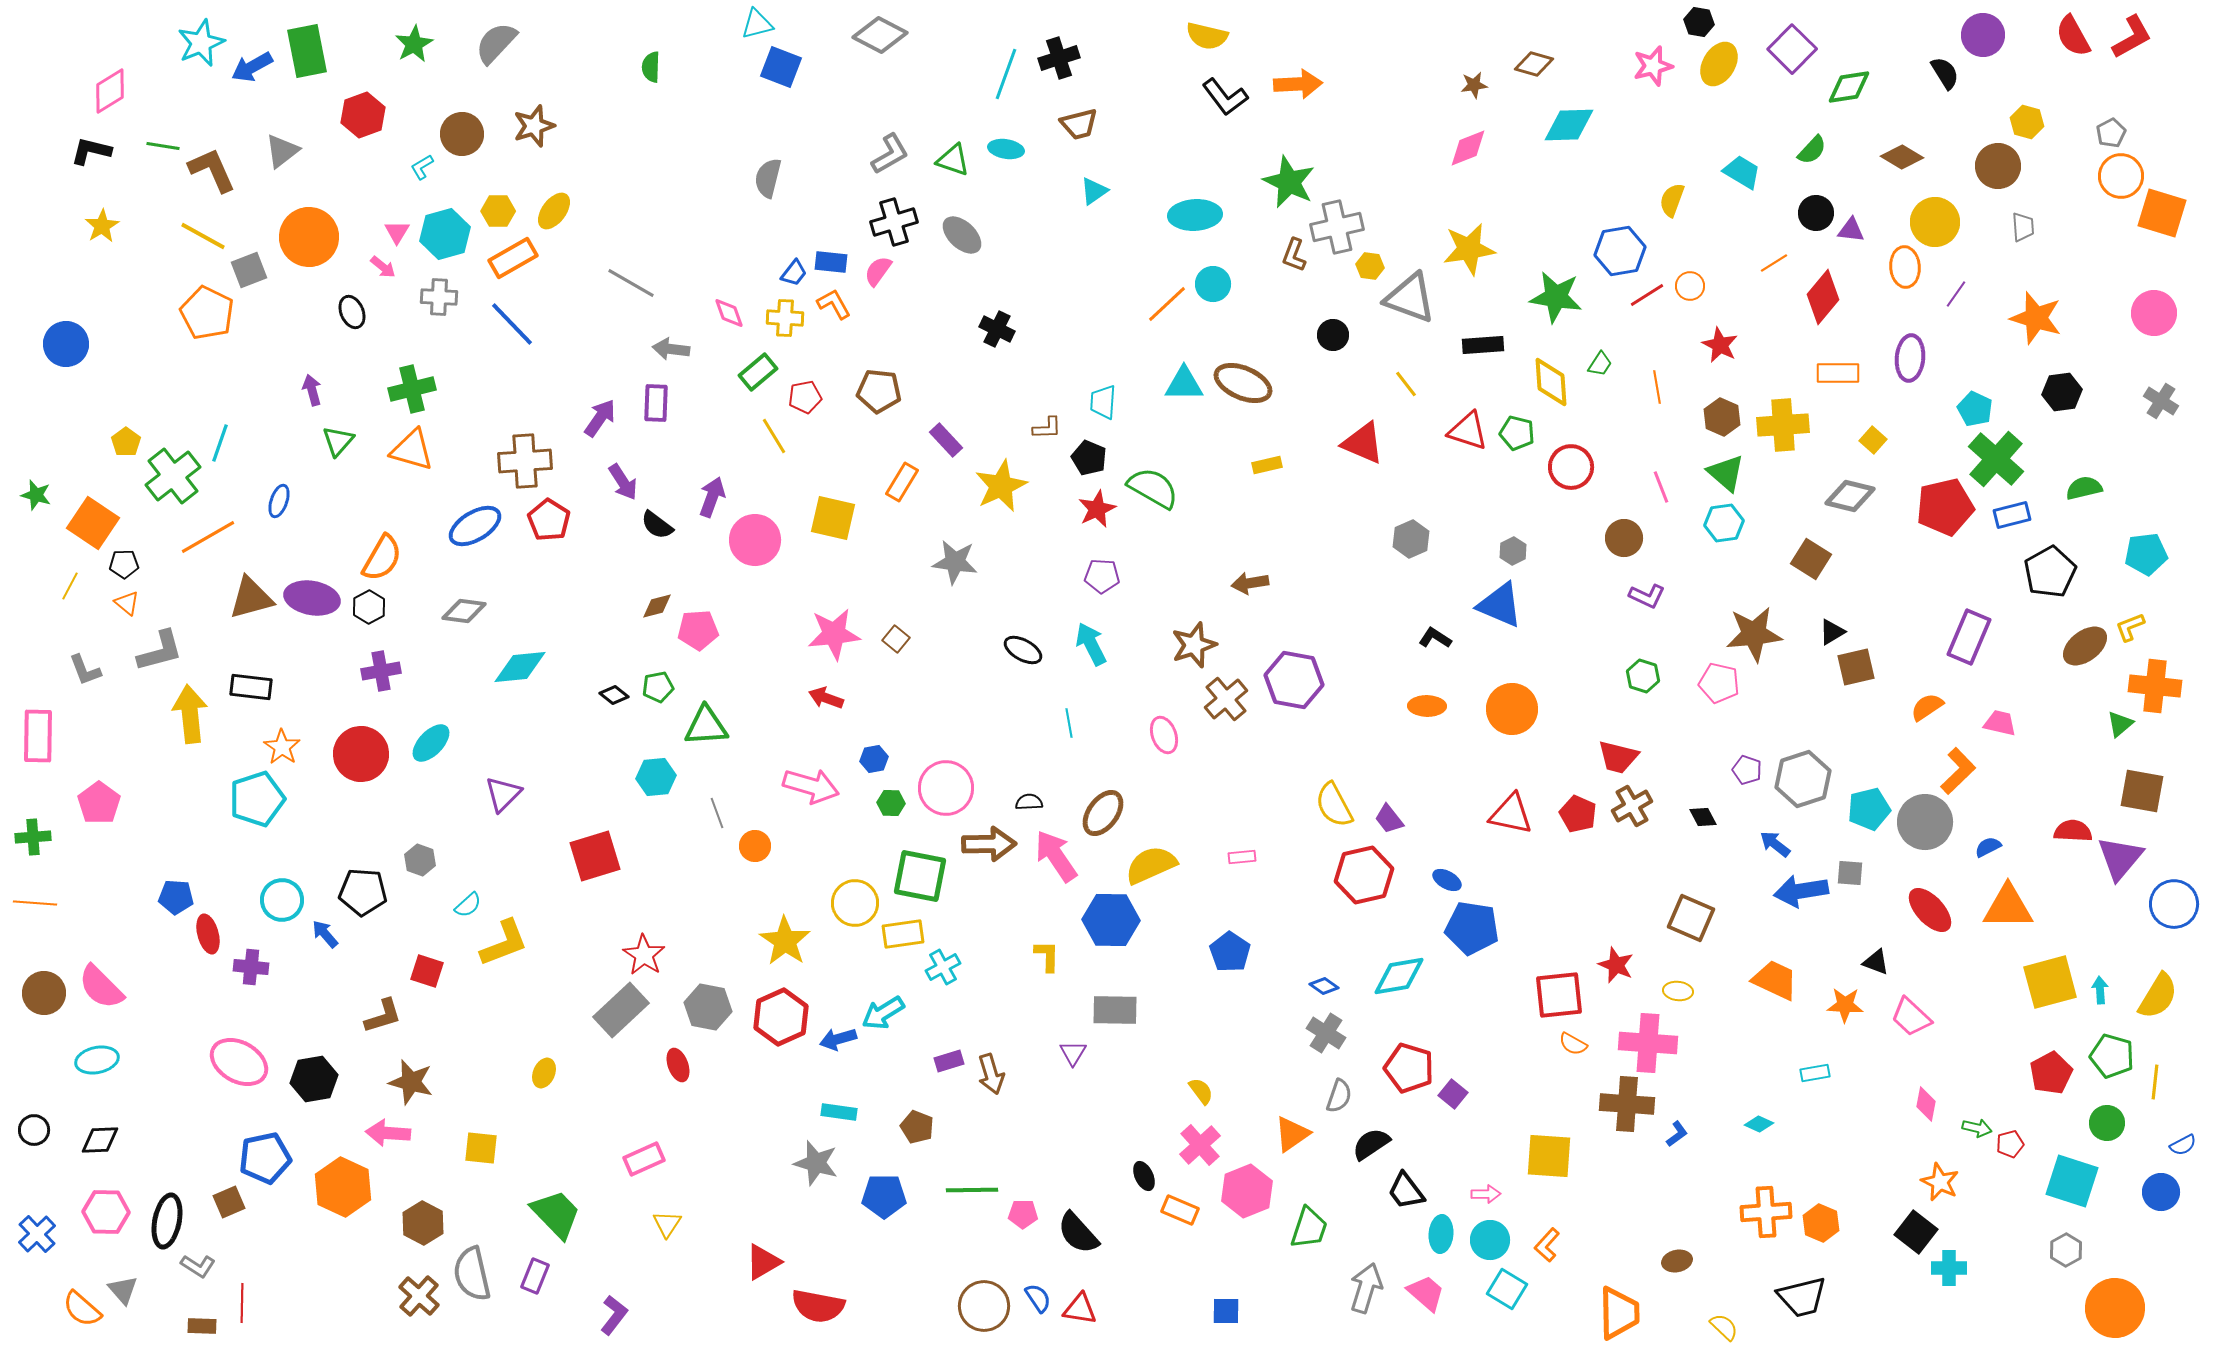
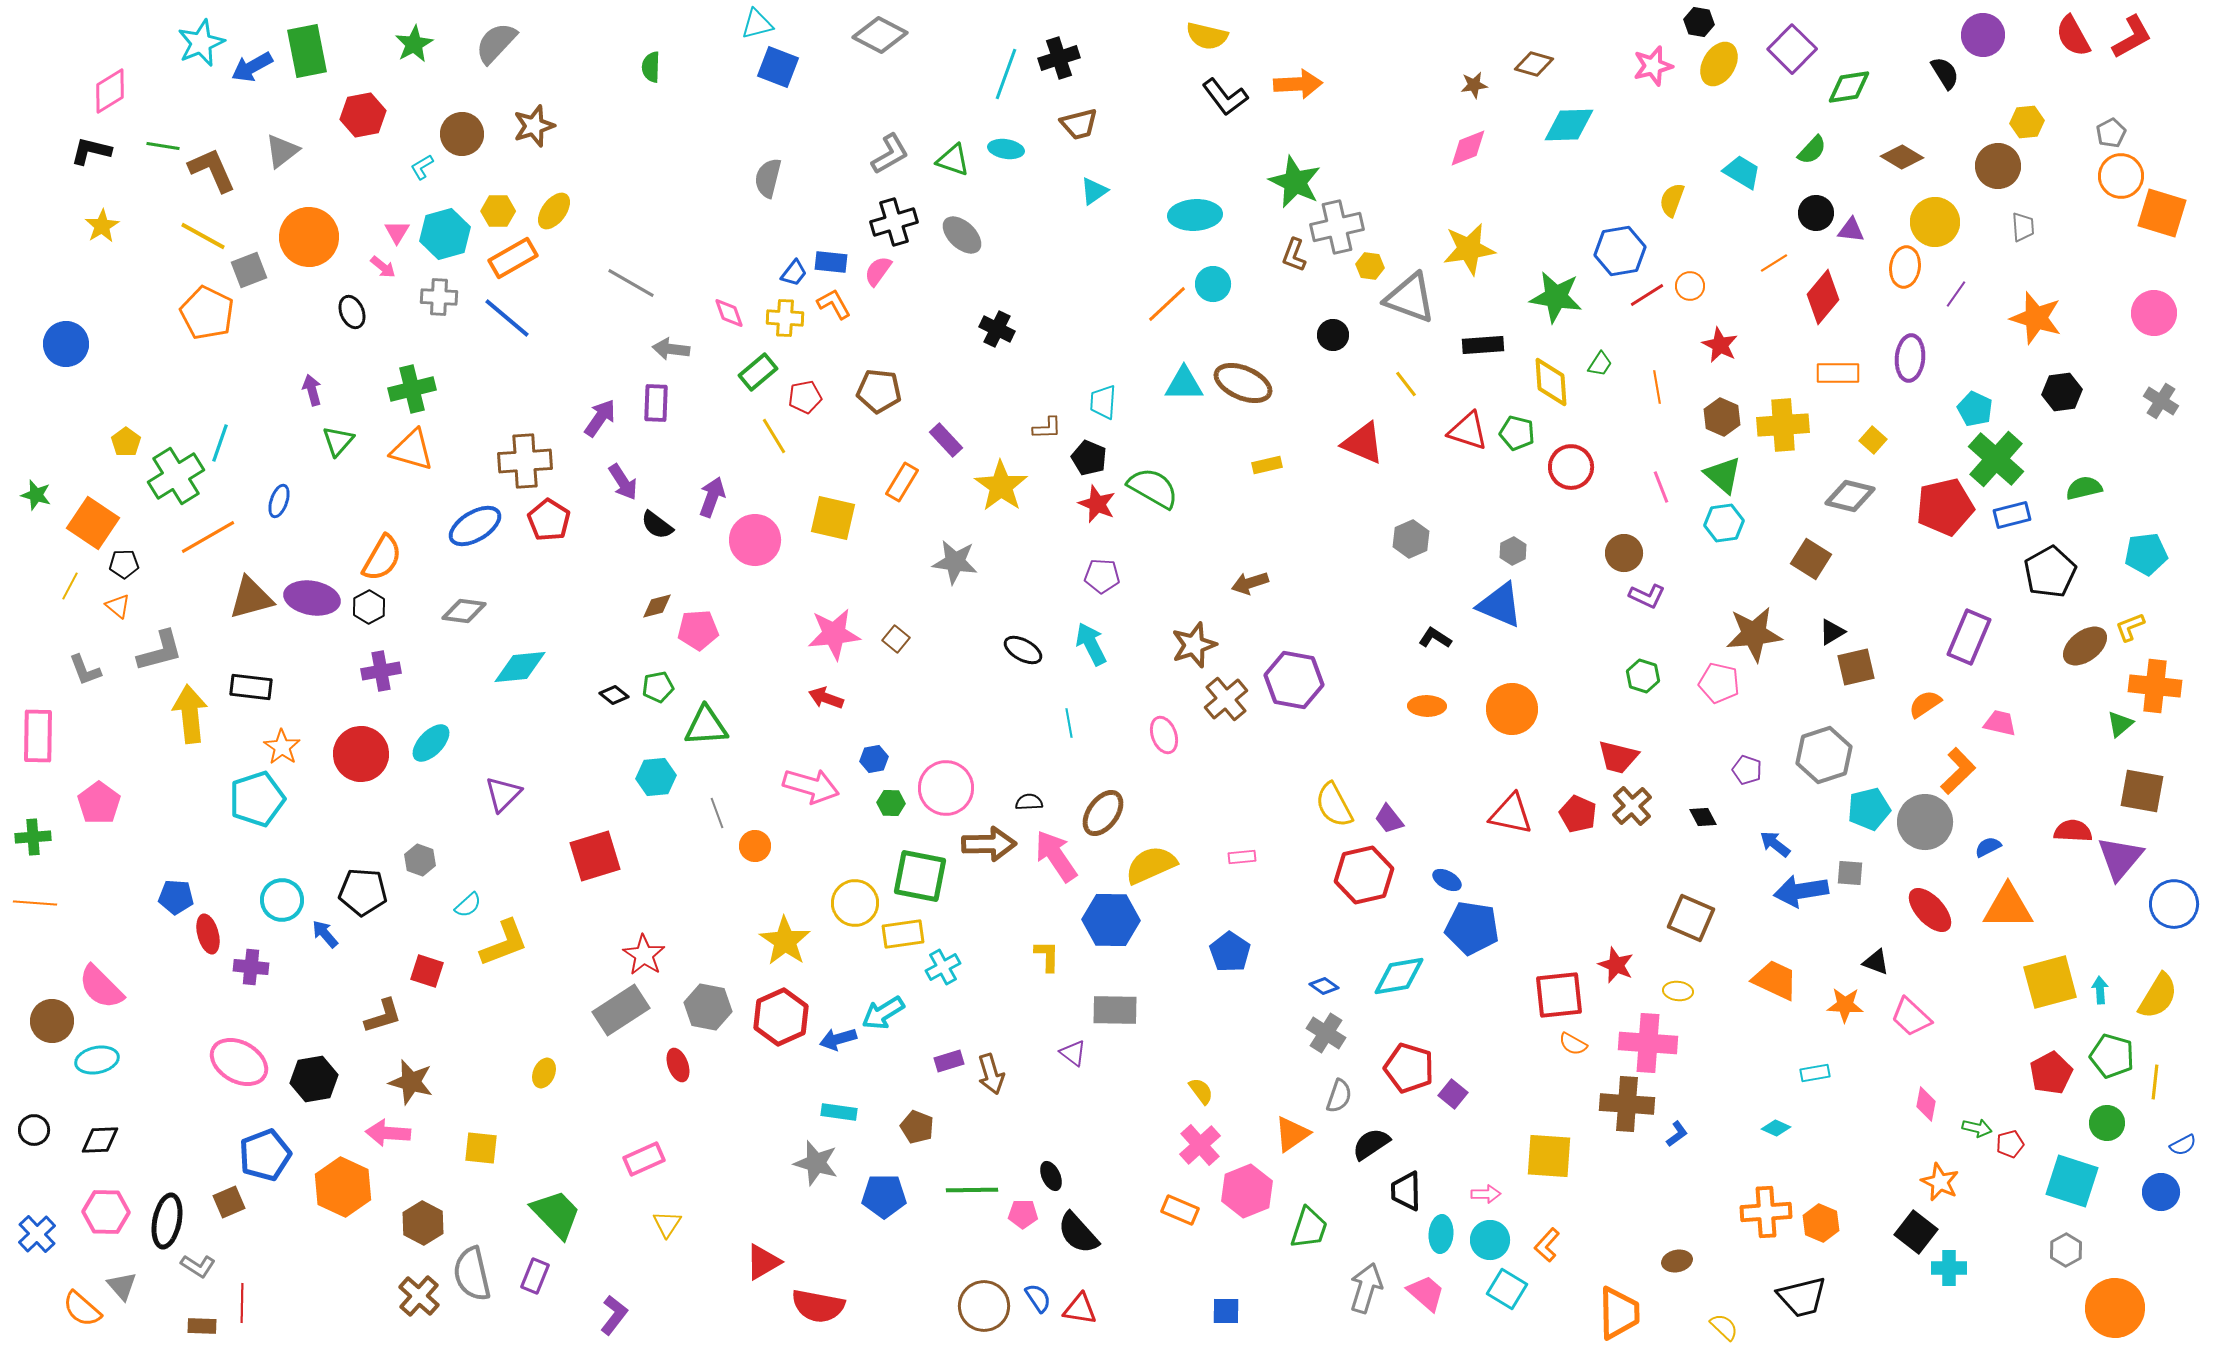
blue square at (781, 67): moved 3 px left
red hexagon at (363, 115): rotated 9 degrees clockwise
yellow hexagon at (2027, 122): rotated 20 degrees counterclockwise
green star at (1289, 182): moved 6 px right
orange ellipse at (1905, 267): rotated 12 degrees clockwise
blue line at (512, 324): moved 5 px left, 6 px up; rotated 6 degrees counterclockwise
green triangle at (1726, 473): moved 3 px left, 2 px down
green cross at (173, 476): moved 3 px right; rotated 6 degrees clockwise
yellow star at (1001, 486): rotated 12 degrees counterclockwise
red star at (1097, 509): moved 5 px up; rotated 24 degrees counterclockwise
brown circle at (1624, 538): moved 15 px down
brown arrow at (1250, 583): rotated 9 degrees counterclockwise
orange triangle at (127, 603): moved 9 px left, 3 px down
orange semicircle at (1927, 707): moved 2 px left, 3 px up
gray hexagon at (1803, 779): moved 21 px right, 24 px up
brown cross at (1632, 806): rotated 12 degrees counterclockwise
brown circle at (44, 993): moved 8 px right, 28 px down
gray rectangle at (621, 1010): rotated 10 degrees clockwise
purple triangle at (1073, 1053): rotated 24 degrees counterclockwise
cyan diamond at (1759, 1124): moved 17 px right, 4 px down
blue pentagon at (265, 1158): moved 3 px up; rotated 9 degrees counterclockwise
black ellipse at (1144, 1176): moved 93 px left
black trapezoid at (1406, 1191): rotated 36 degrees clockwise
gray triangle at (123, 1290): moved 1 px left, 4 px up
